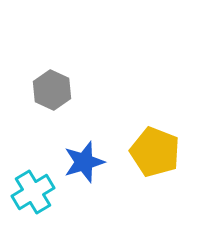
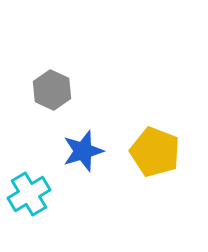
blue star: moved 1 px left, 11 px up
cyan cross: moved 4 px left, 2 px down
